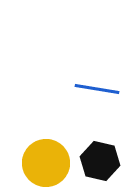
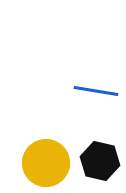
blue line: moved 1 px left, 2 px down
